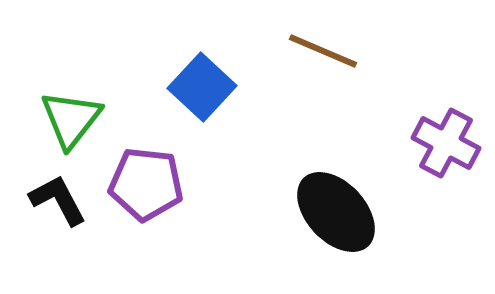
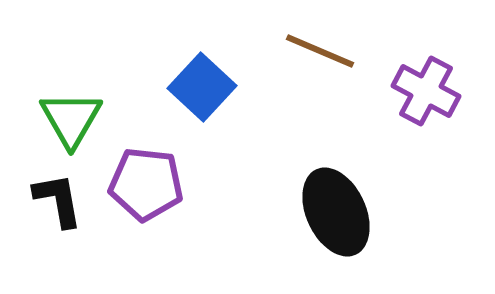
brown line: moved 3 px left
green triangle: rotated 8 degrees counterclockwise
purple cross: moved 20 px left, 52 px up
black L-shape: rotated 18 degrees clockwise
black ellipse: rotated 18 degrees clockwise
